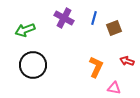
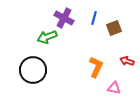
green arrow: moved 22 px right, 7 px down
black circle: moved 5 px down
